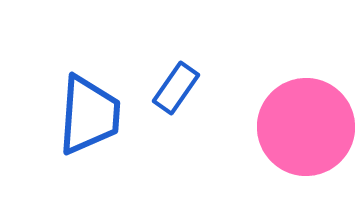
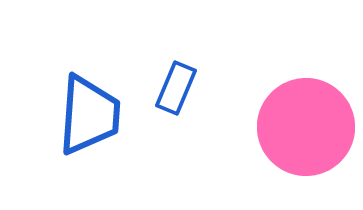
blue rectangle: rotated 12 degrees counterclockwise
